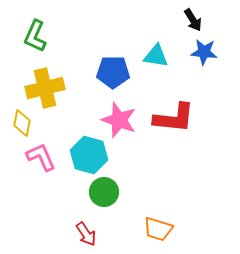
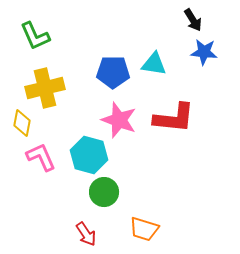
green L-shape: rotated 48 degrees counterclockwise
cyan triangle: moved 2 px left, 8 px down
orange trapezoid: moved 14 px left
